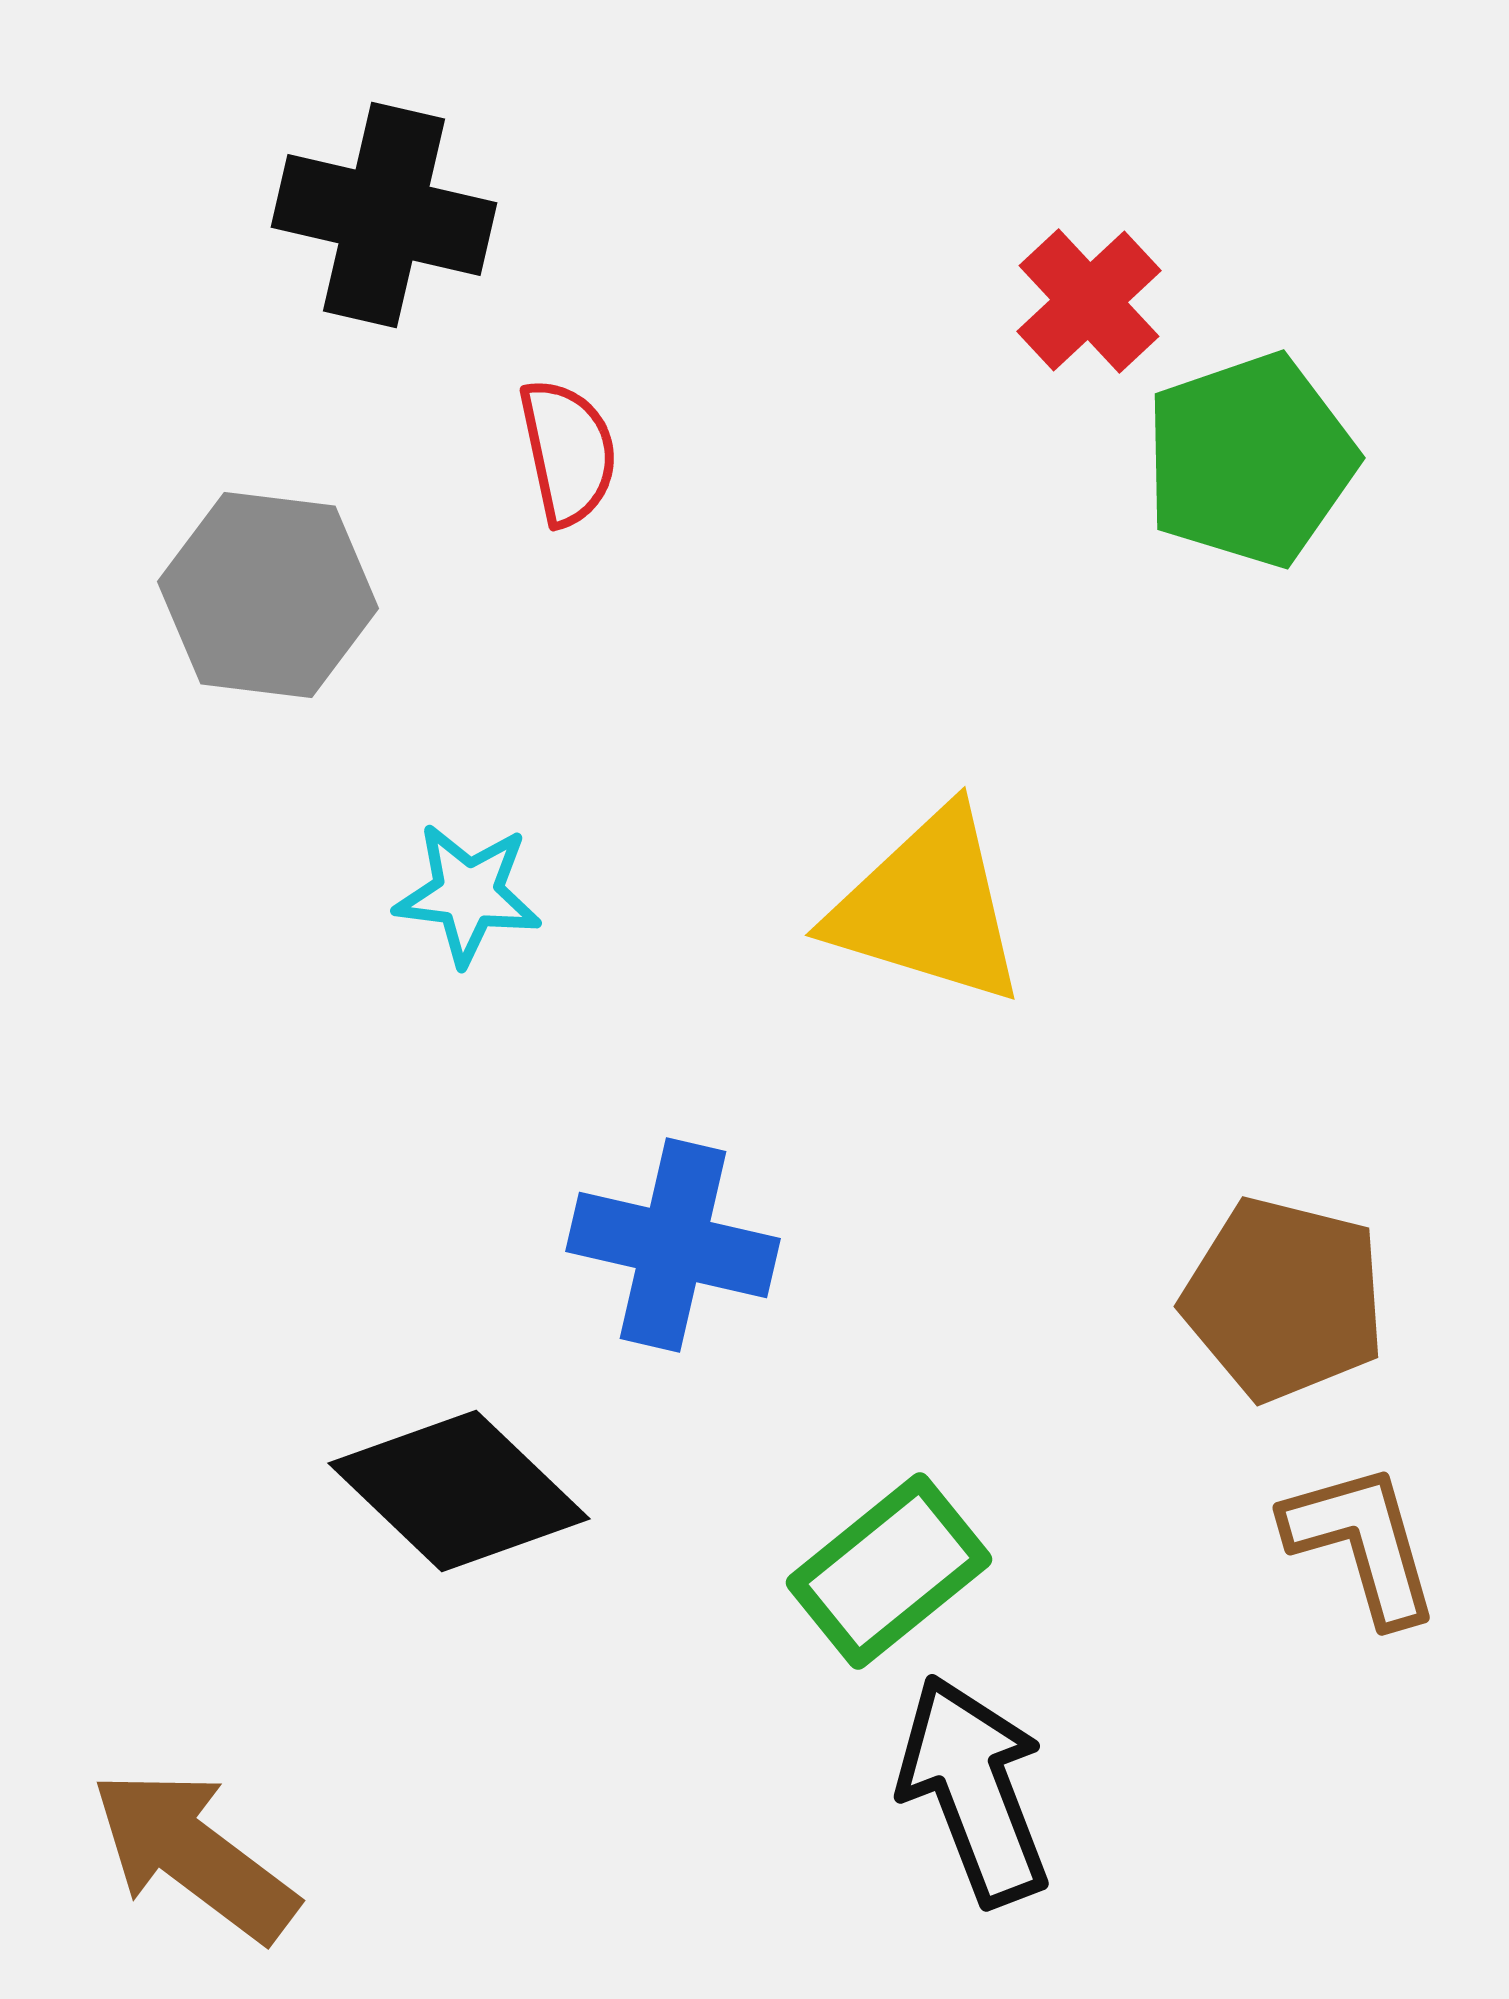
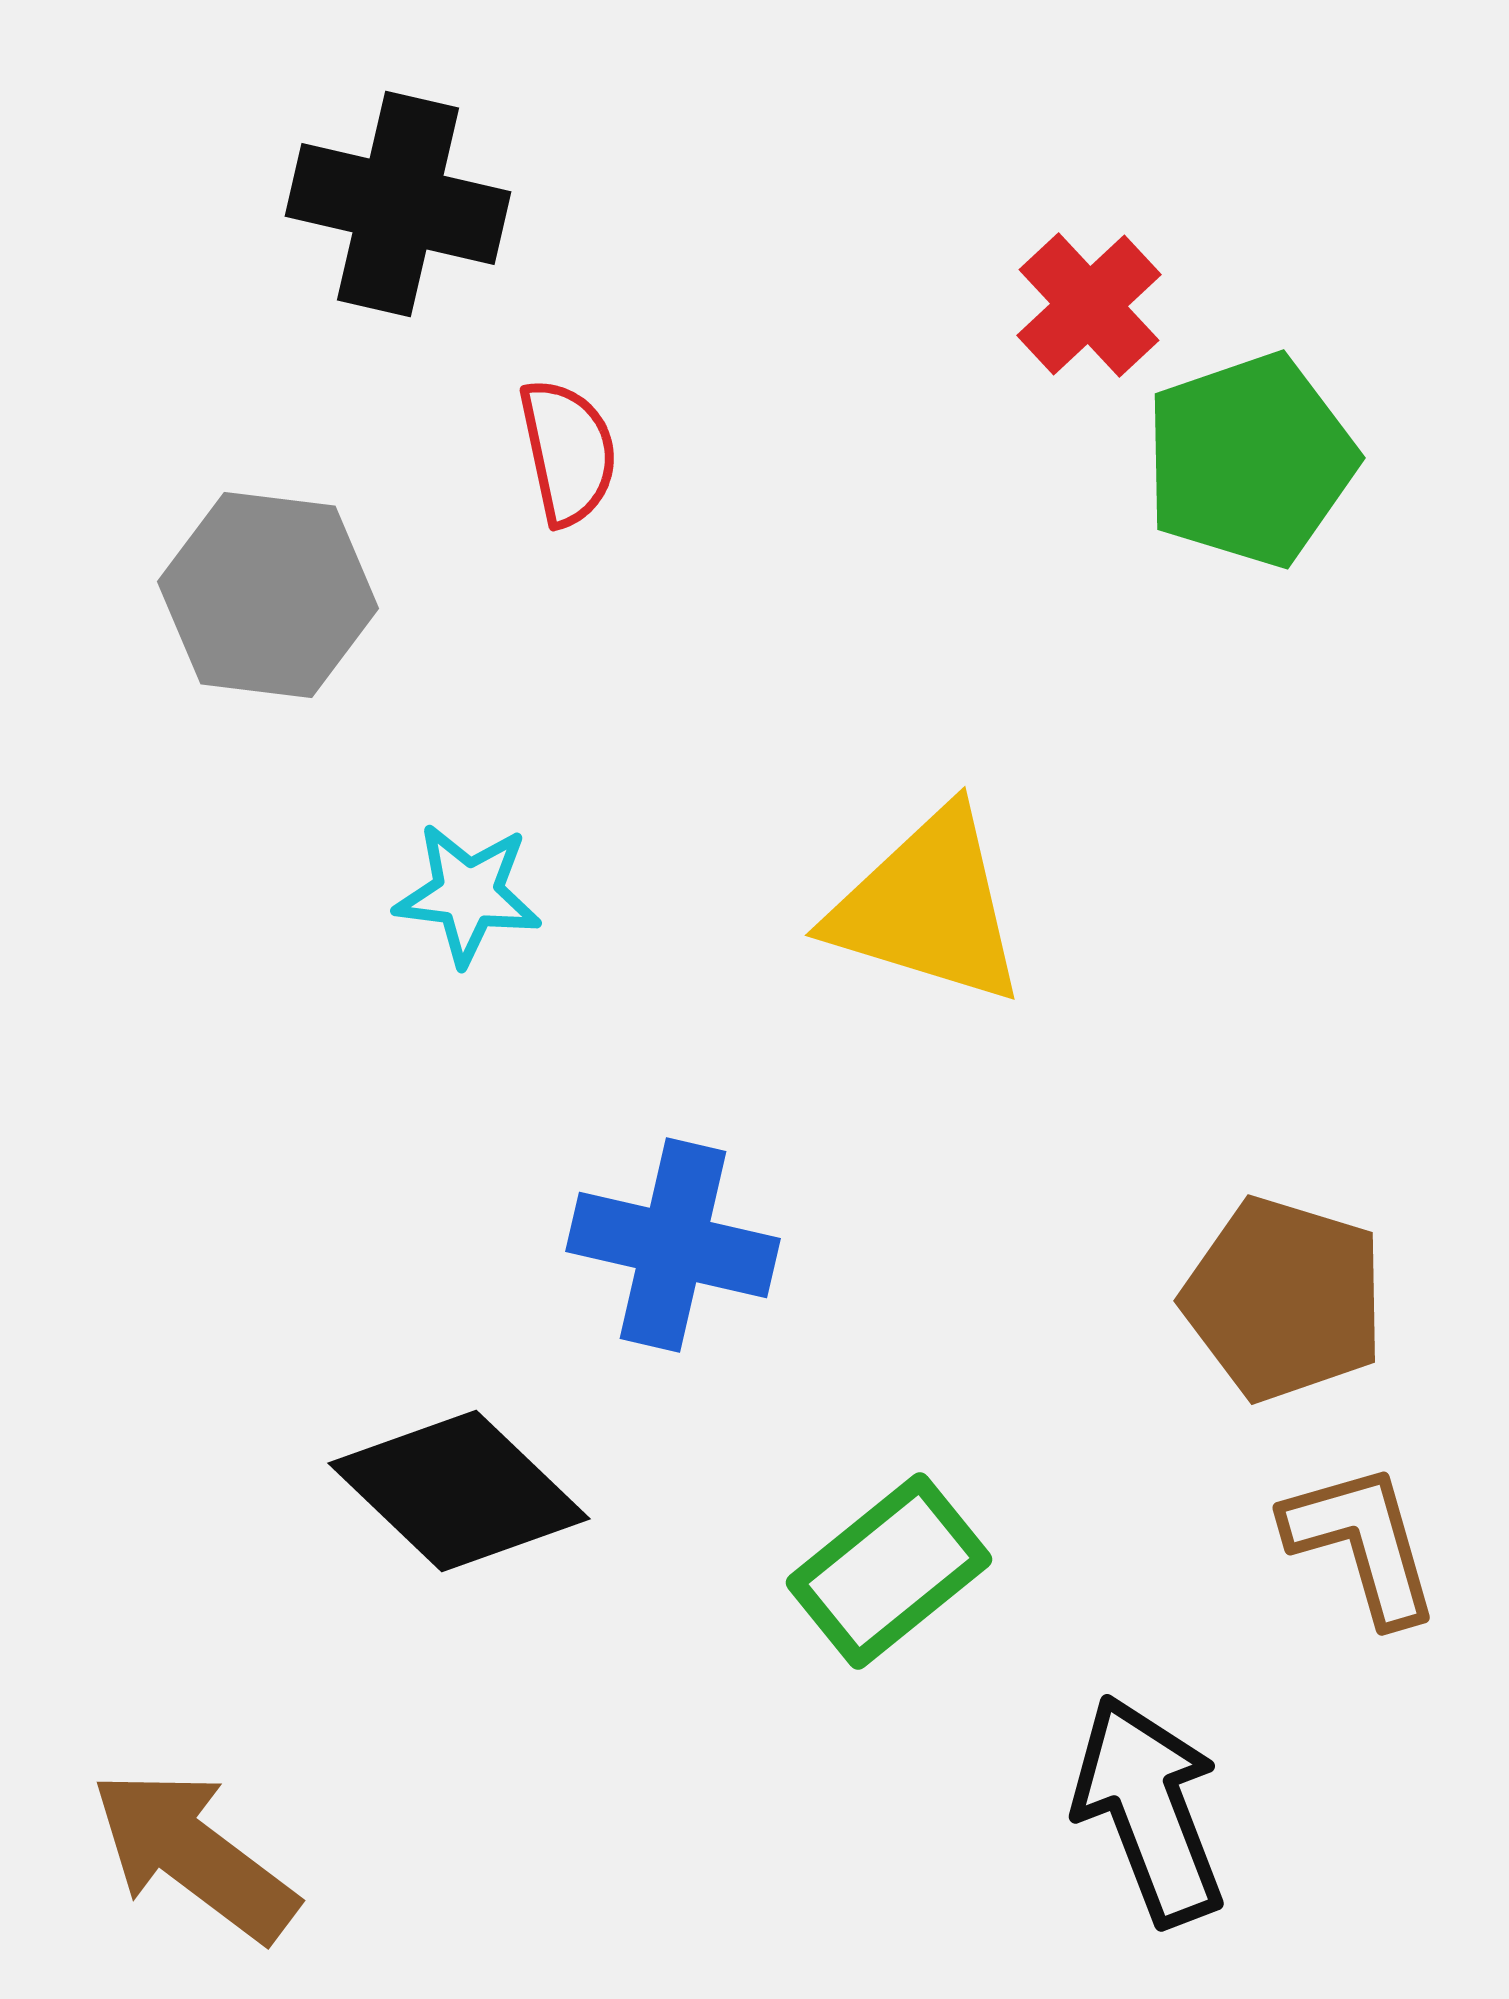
black cross: moved 14 px right, 11 px up
red cross: moved 4 px down
brown pentagon: rotated 3 degrees clockwise
black arrow: moved 175 px right, 20 px down
